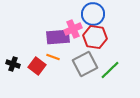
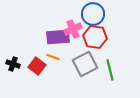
green line: rotated 60 degrees counterclockwise
